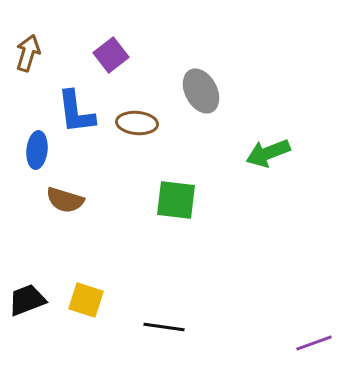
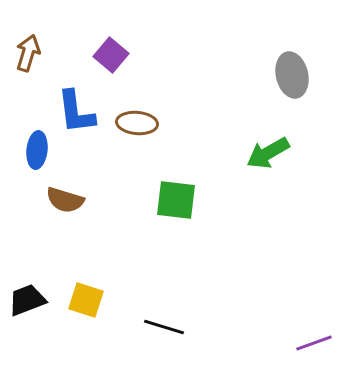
purple square: rotated 12 degrees counterclockwise
gray ellipse: moved 91 px right, 16 px up; rotated 15 degrees clockwise
green arrow: rotated 9 degrees counterclockwise
black line: rotated 9 degrees clockwise
